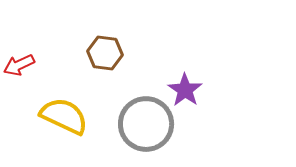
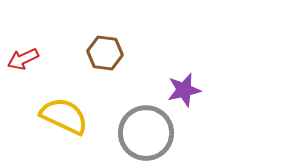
red arrow: moved 4 px right, 6 px up
purple star: moved 1 px left; rotated 24 degrees clockwise
gray circle: moved 9 px down
